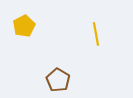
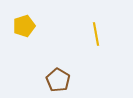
yellow pentagon: rotated 10 degrees clockwise
